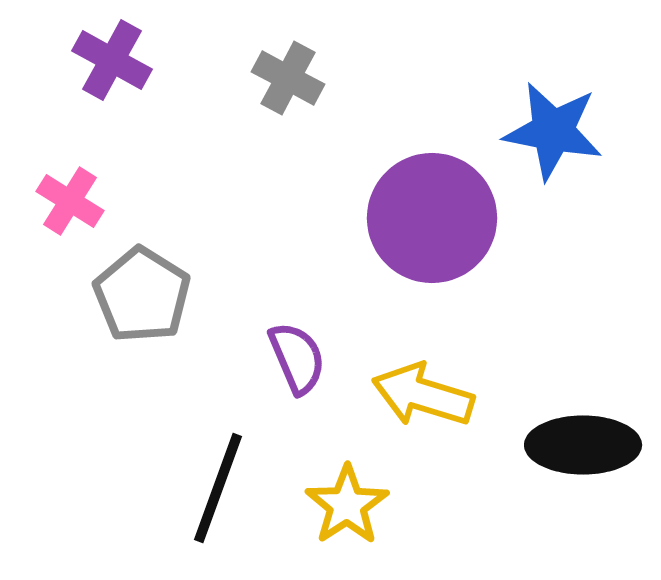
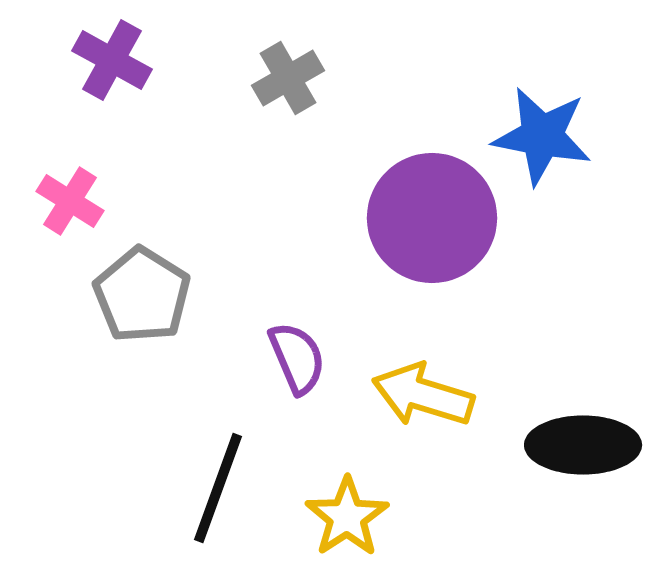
gray cross: rotated 32 degrees clockwise
blue star: moved 11 px left, 5 px down
yellow star: moved 12 px down
